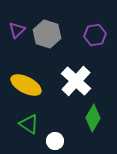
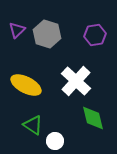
green diamond: rotated 44 degrees counterclockwise
green triangle: moved 4 px right, 1 px down
